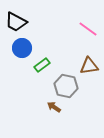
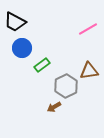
black trapezoid: moved 1 px left
pink line: rotated 66 degrees counterclockwise
brown triangle: moved 5 px down
gray hexagon: rotated 20 degrees clockwise
brown arrow: rotated 64 degrees counterclockwise
